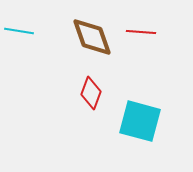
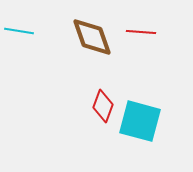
red diamond: moved 12 px right, 13 px down
